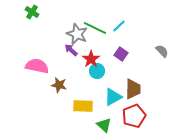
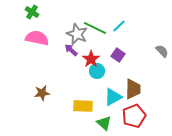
purple square: moved 3 px left, 1 px down
pink semicircle: moved 28 px up
brown star: moved 17 px left, 8 px down; rotated 21 degrees counterclockwise
green triangle: moved 2 px up
